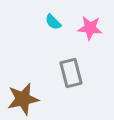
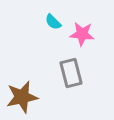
pink star: moved 8 px left, 6 px down
brown star: moved 1 px left, 2 px up
